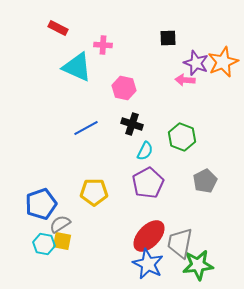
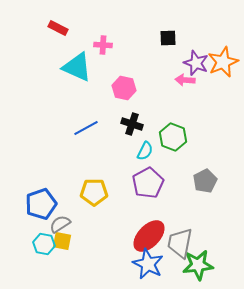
green hexagon: moved 9 px left
